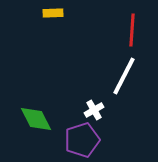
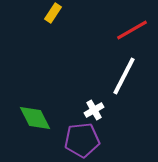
yellow rectangle: rotated 54 degrees counterclockwise
red line: rotated 56 degrees clockwise
green diamond: moved 1 px left, 1 px up
purple pentagon: rotated 12 degrees clockwise
